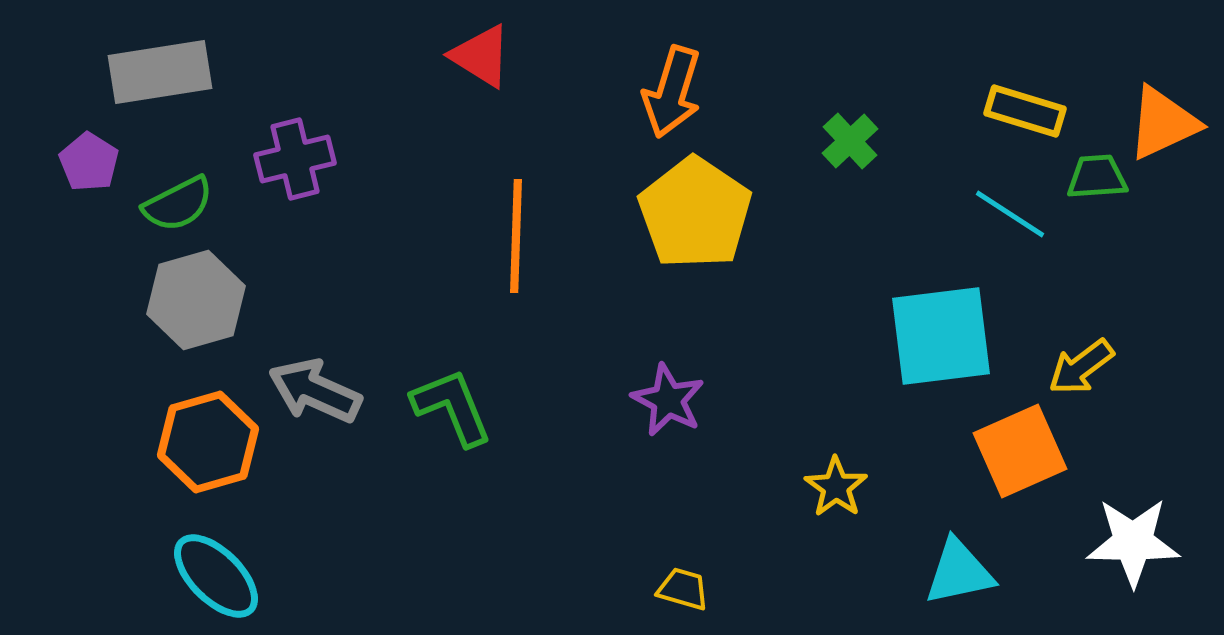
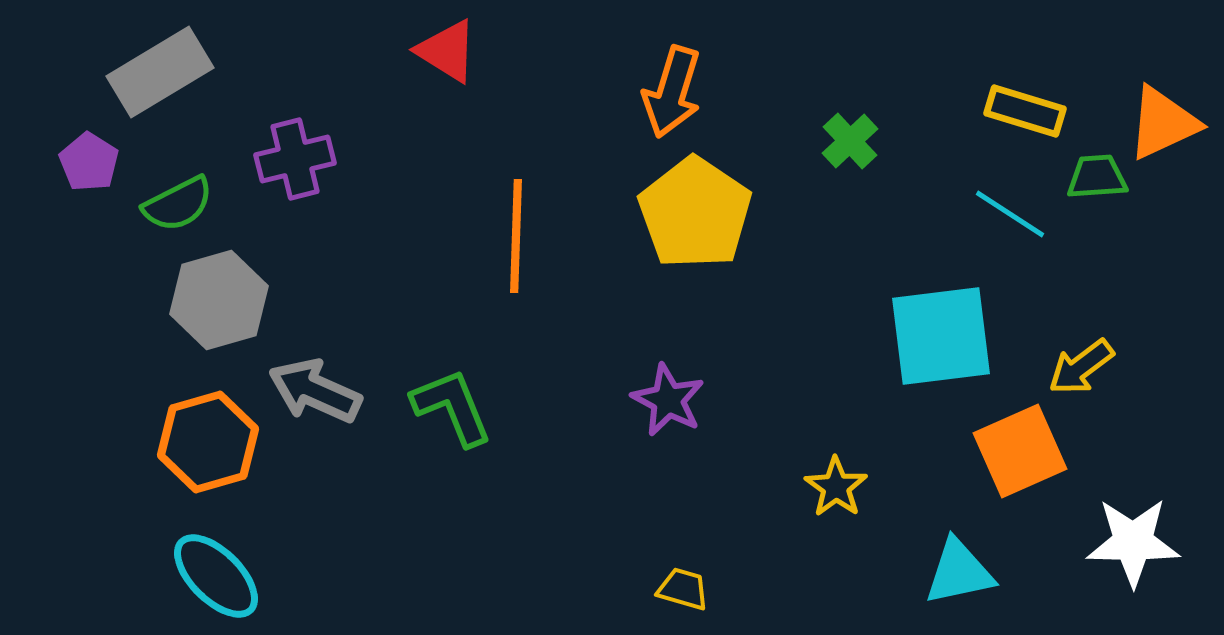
red triangle: moved 34 px left, 5 px up
gray rectangle: rotated 22 degrees counterclockwise
gray hexagon: moved 23 px right
